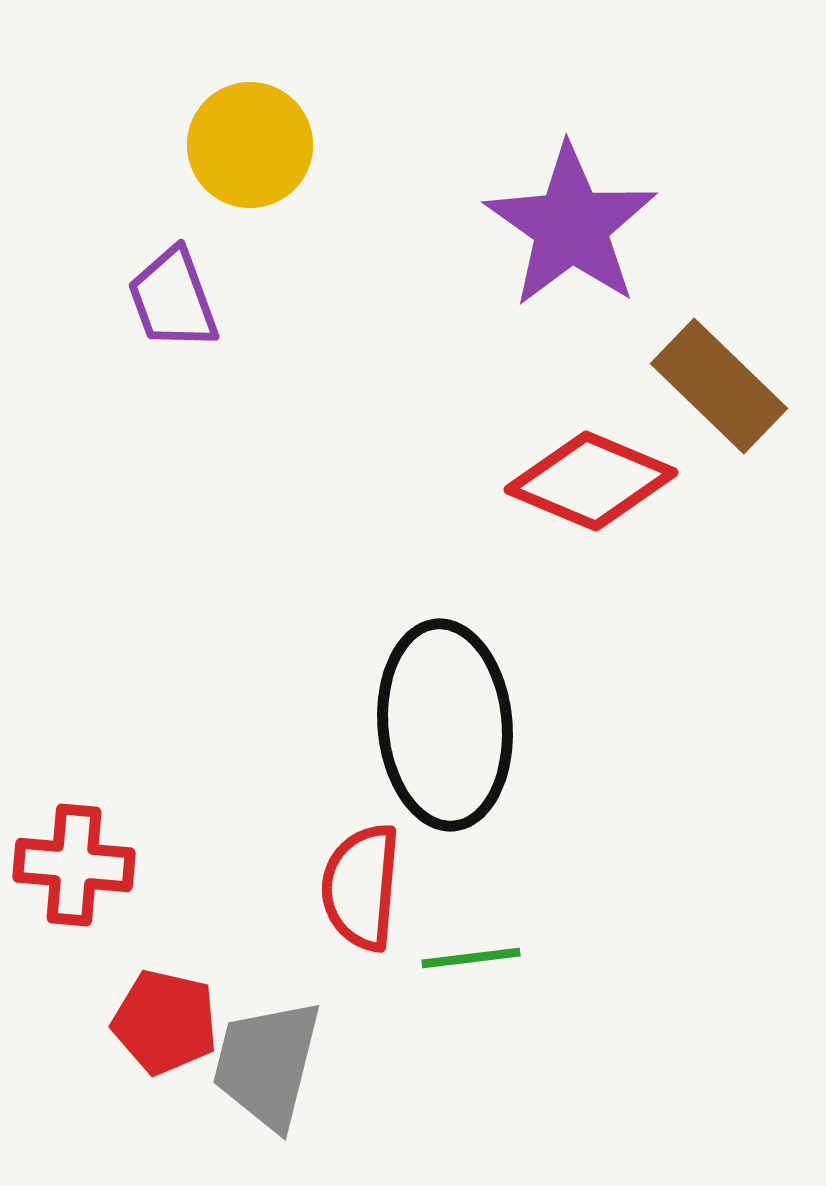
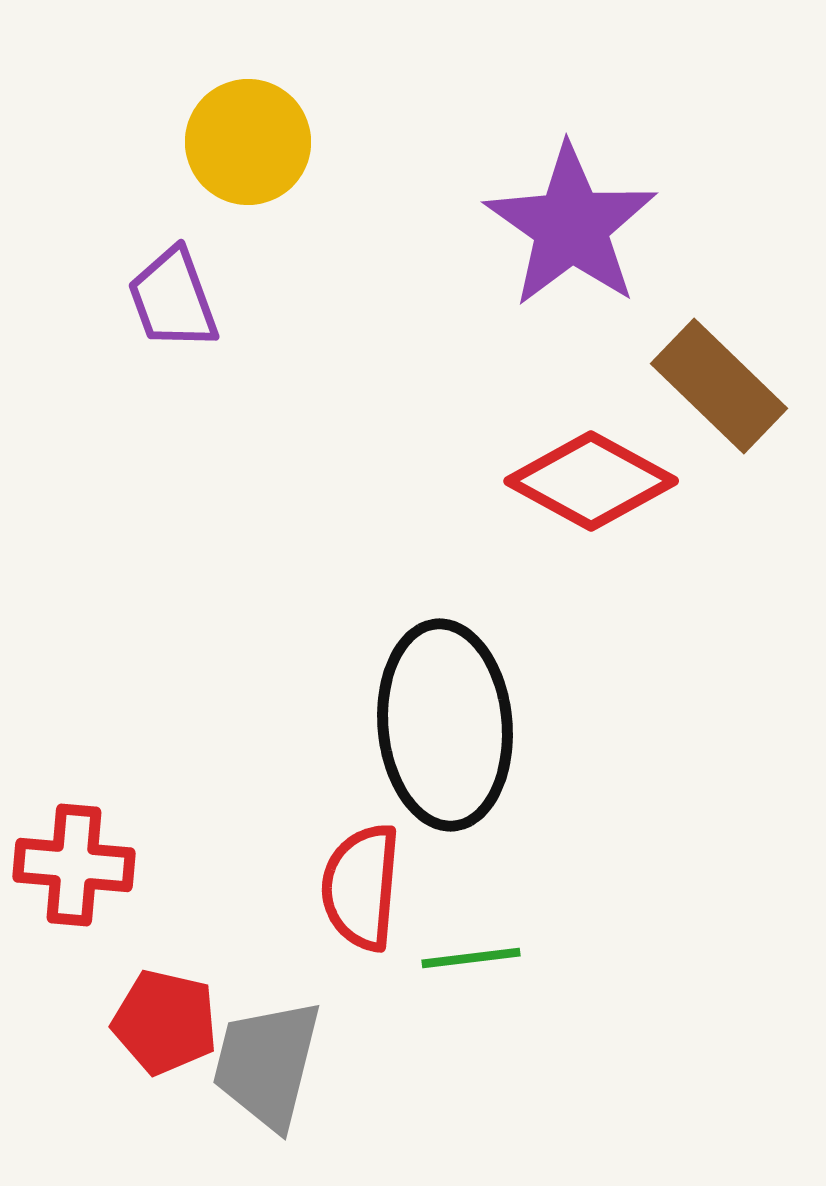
yellow circle: moved 2 px left, 3 px up
red diamond: rotated 6 degrees clockwise
